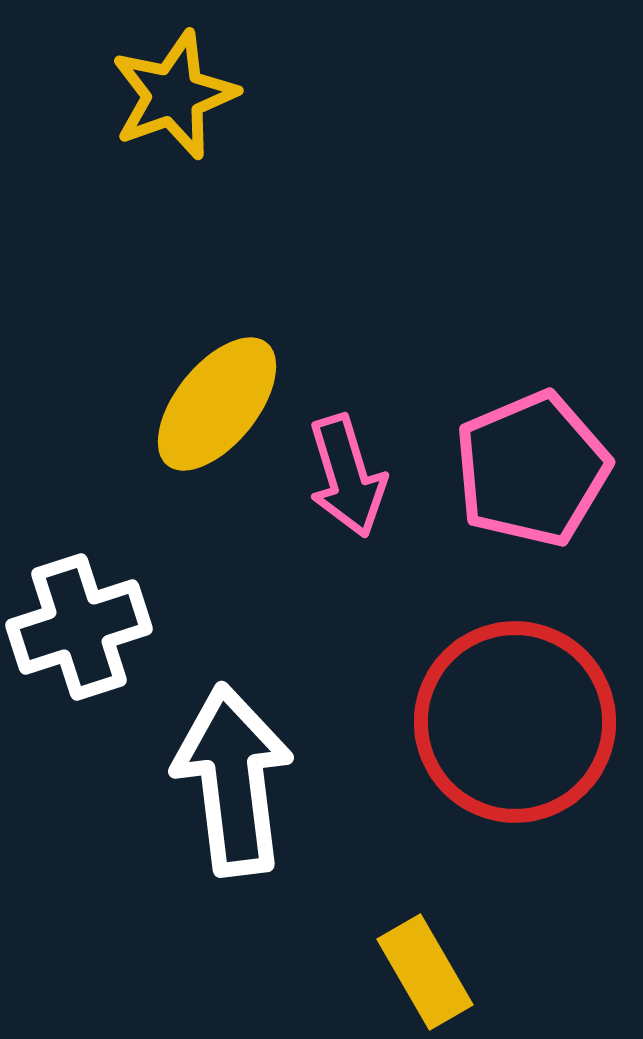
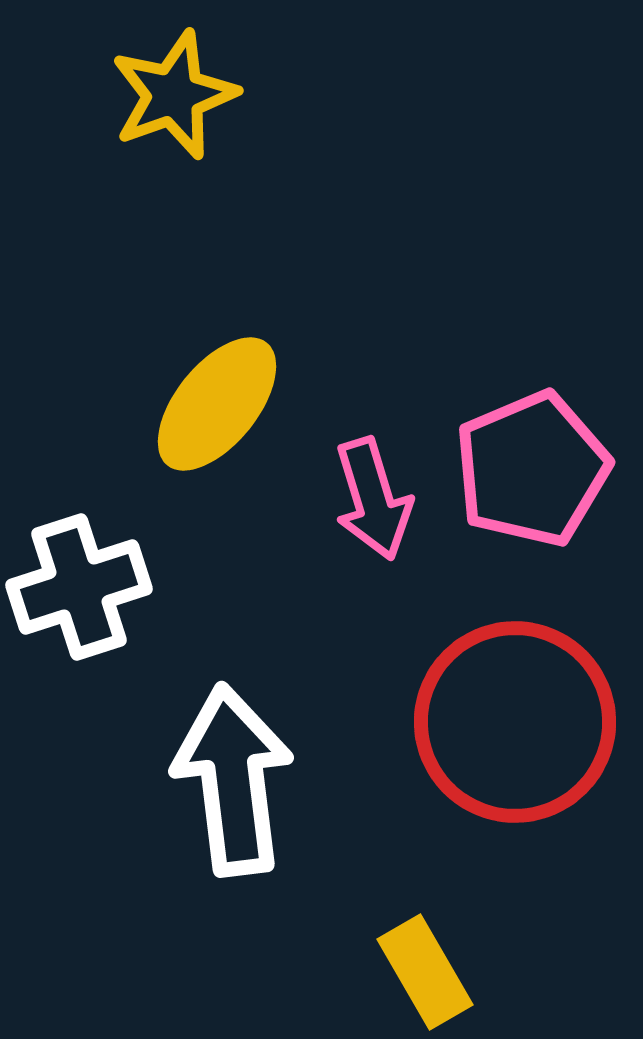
pink arrow: moved 26 px right, 23 px down
white cross: moved 40 px up
